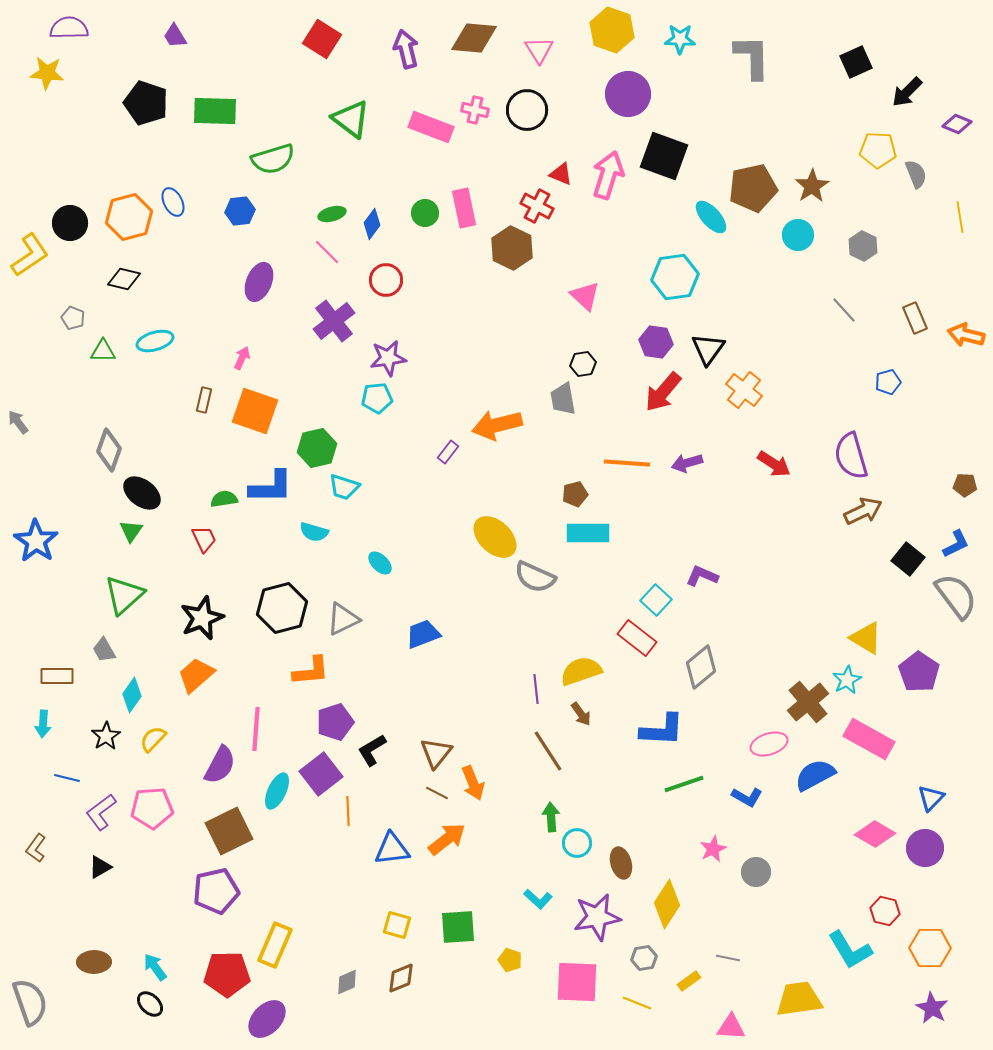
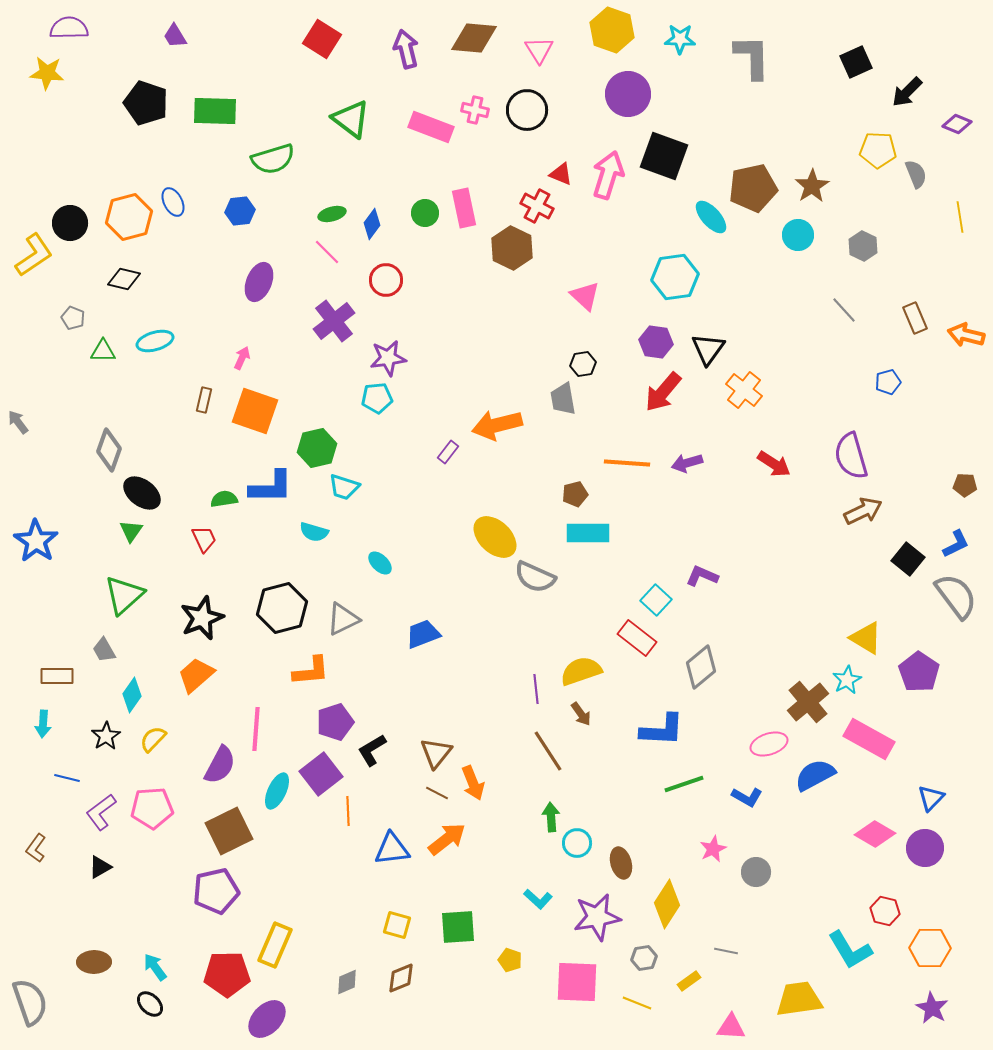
yellow L-shape at (30, 255): moved 4 px right
gray line at (728, 958): moved 2 px left, 7 px up
